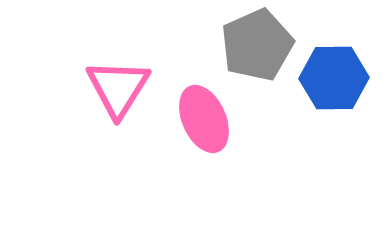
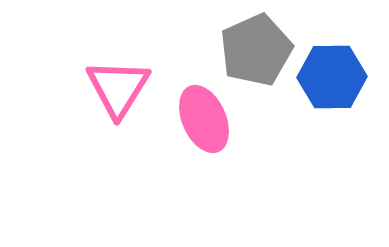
gray pentagon: moved 1 px left, 5 px down
blue hexagon: moved 2 px left, 1 px up
